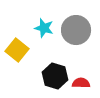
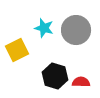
yellow square: rotated 25 degrees clockwise
red semicircle: moved 1 px up
